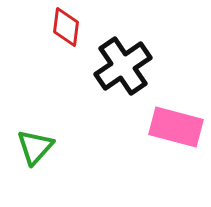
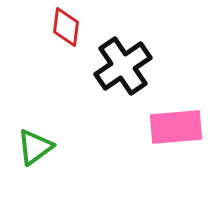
pink rectangle: rotated 20 degrees counterclockwise
green triangle: rotated 12 degrees clockwise
